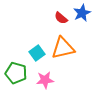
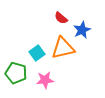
blue star: moved 17 px down
